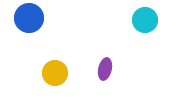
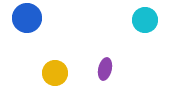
blue circle: moved 2 px left
